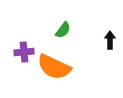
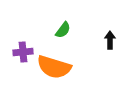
purple cross: moved 1 px left
orange semicircle: rotated 8 degrees counterclockwise
